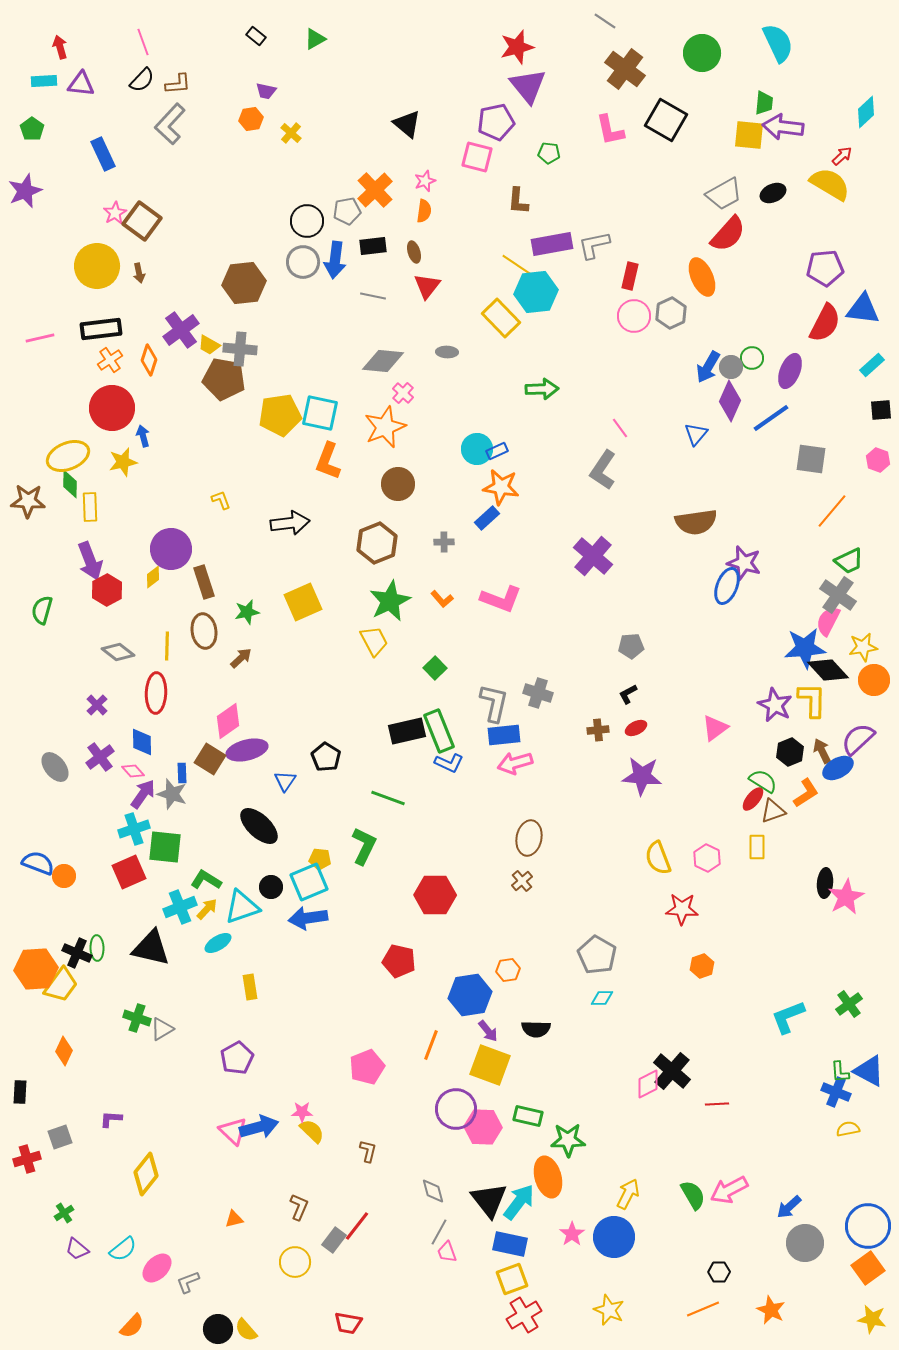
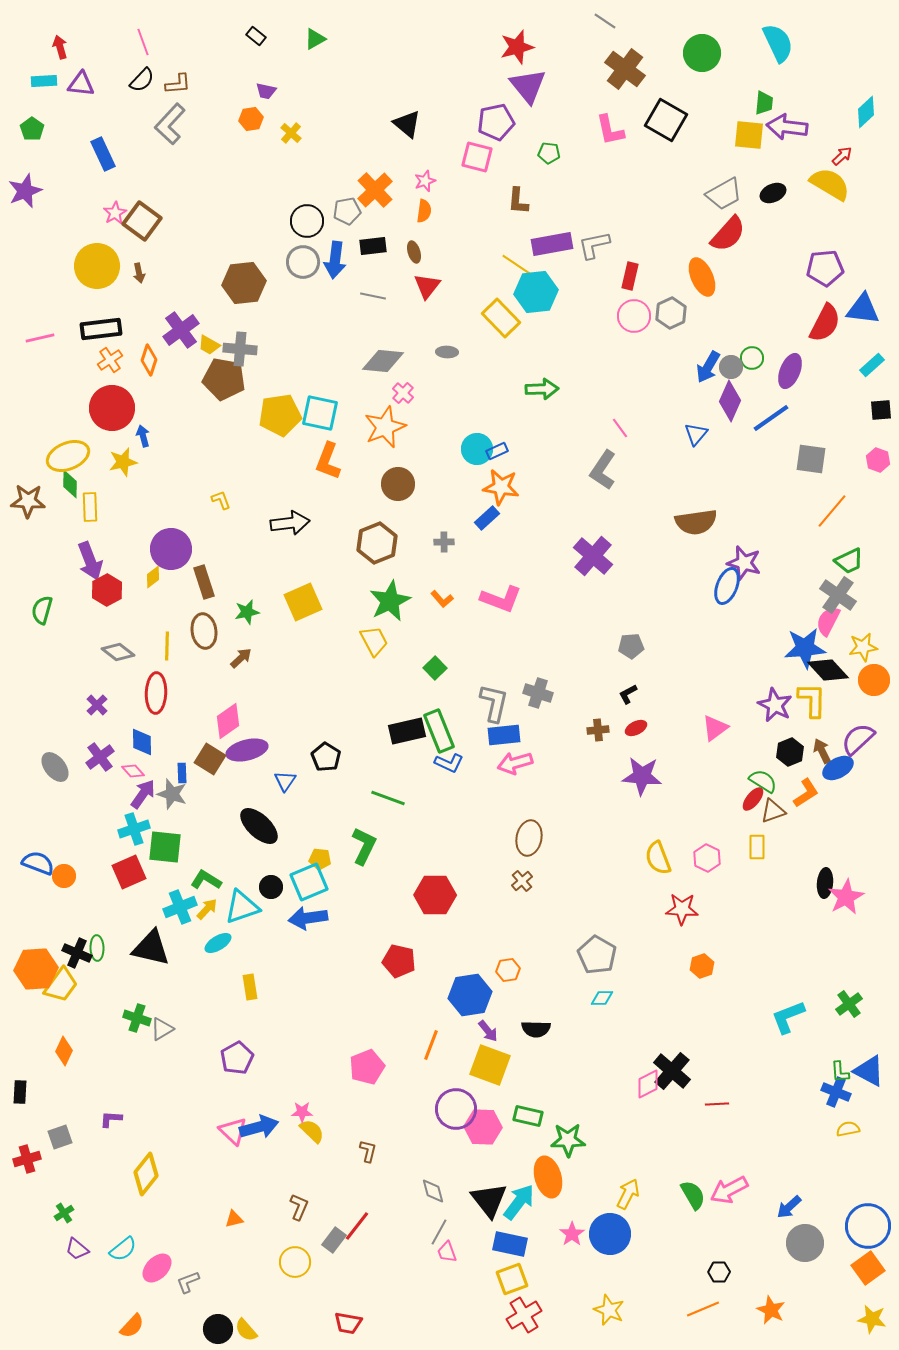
purple arrow at (783, 127): moved 4 px right
blue circle at (614, 1237): moved 4 px left, 3 px up
